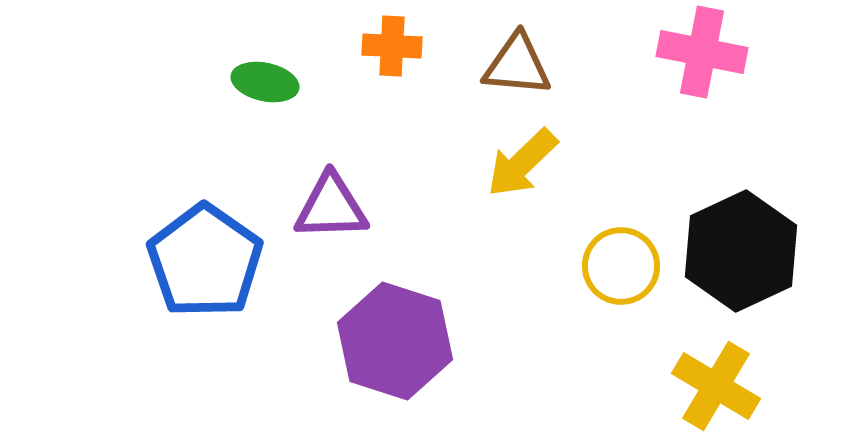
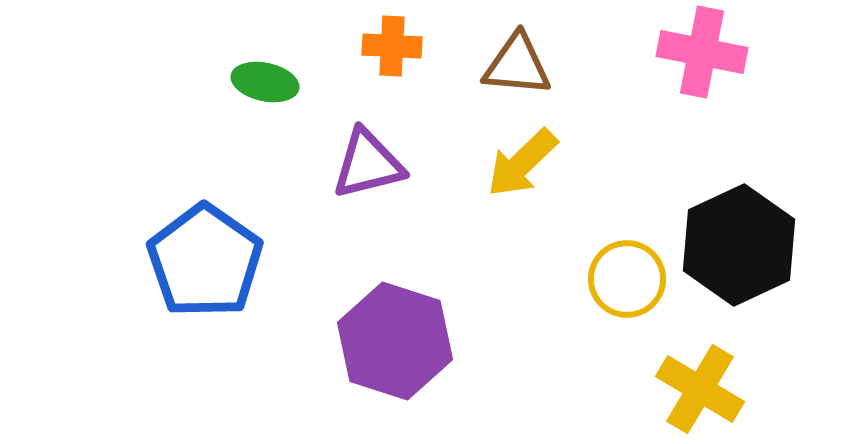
purple triangle: moved 37 px right, 43 px up; rotated 12 degrees counterclockwise
black hexagon: moved 2 px left, 6 px up
yellow circle: moved 6 px right, 13 px down
yellow cross: moved 16 px left, 3 px down
